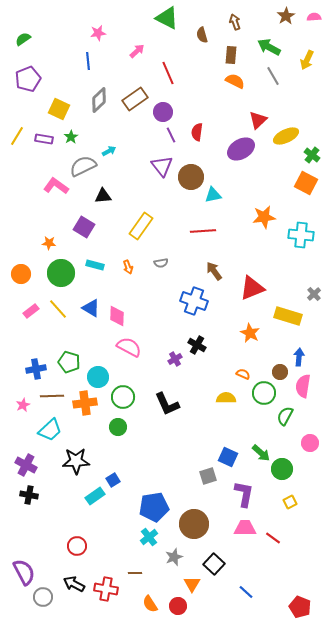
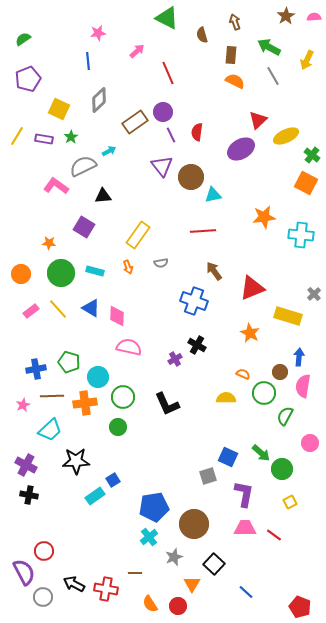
brown rectangle at (135, 99): moved 23 px down
yellow rectangle at (141, 226): moved 3 px left, 9 px down
cyan rectangle at (95, 265): moved 6 px down
pink semicircle at (129, 347): rotated 15 degrees counterclockwise
red line at (273, 538): moved 1 px right, 3 px up
red circle at (77, 546): moved 33 px left, 5 px down
